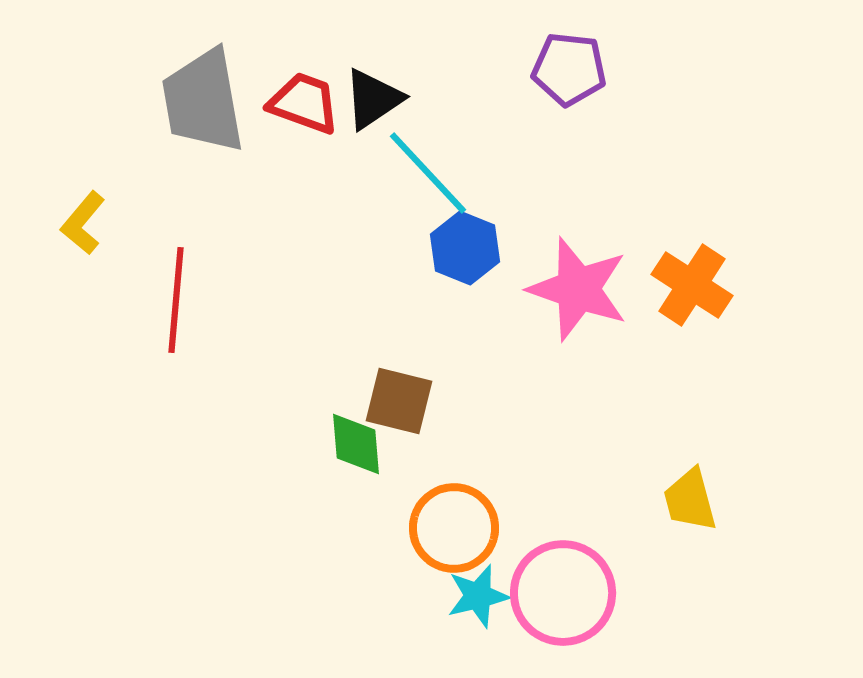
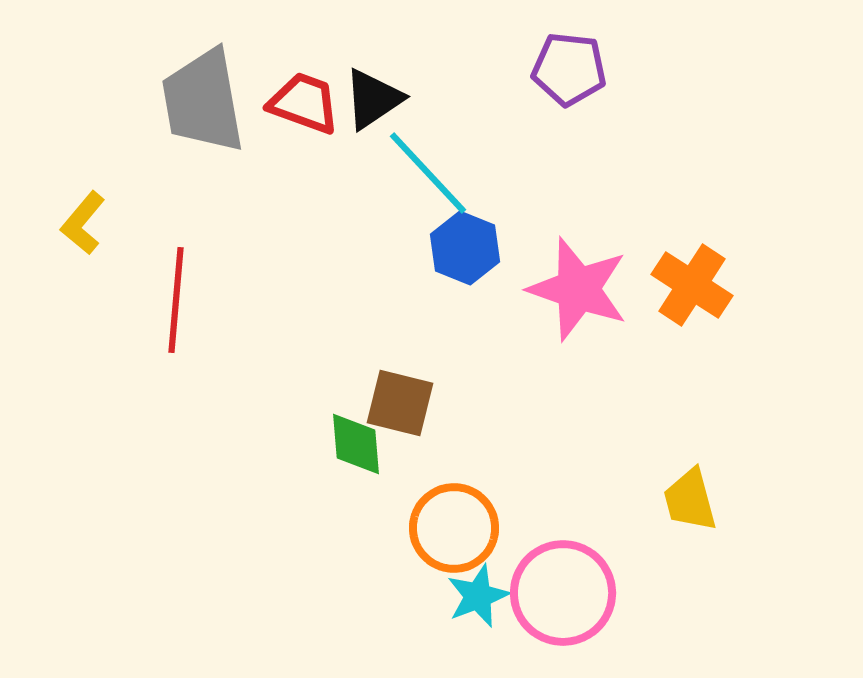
brown square: moved 1 px right, 2 px down
cyan star: rotated 8 degrees counterclockwise
